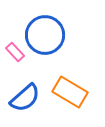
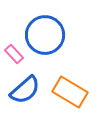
pink rectangle: moved 1 px left, 2 px down
blue semicircle: moved 8 px up
